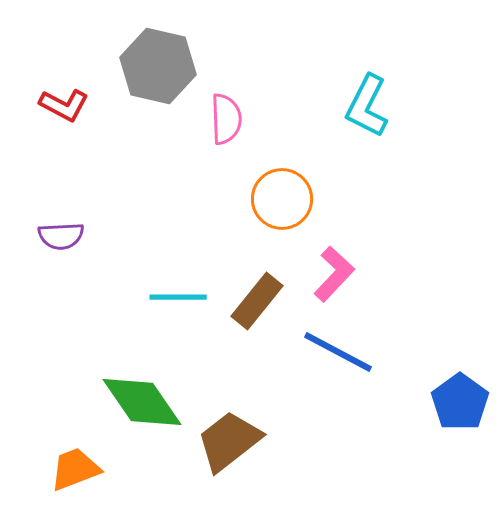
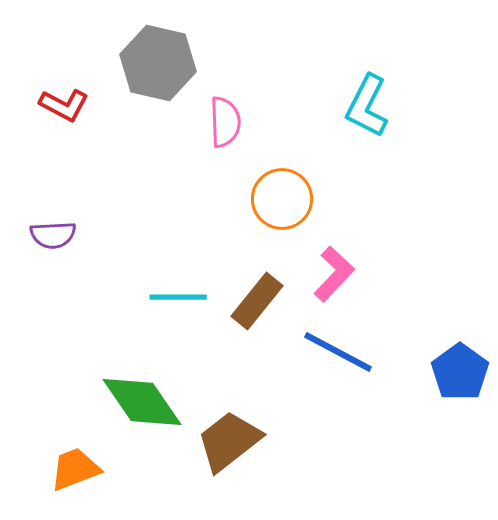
gray hexagon: moved 3 px up
pink semicircle: moved 1 px left, 3 px down
purple semicircle: moved 8 px left, 1 px up
blue pentagon: moved 30 px up
